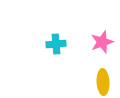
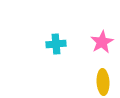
pink star: rotated 10 degrees counterclockwise
